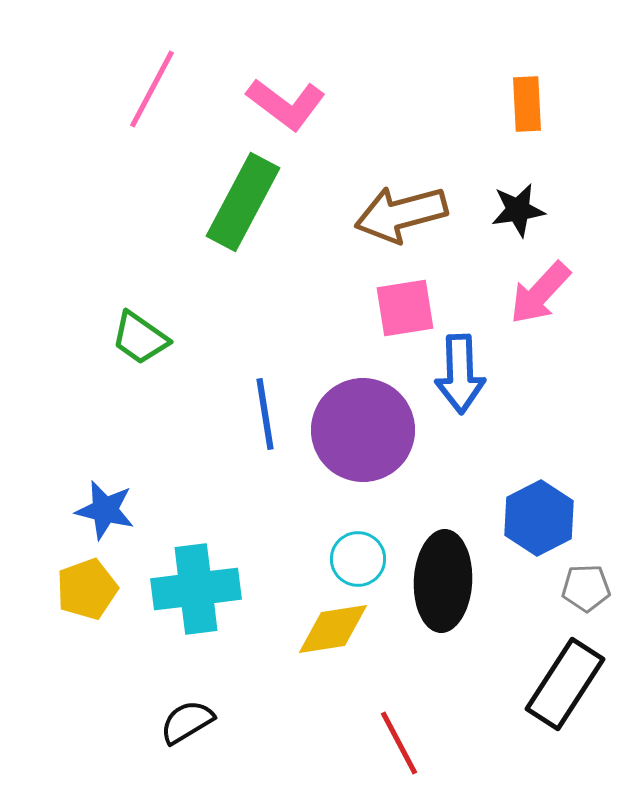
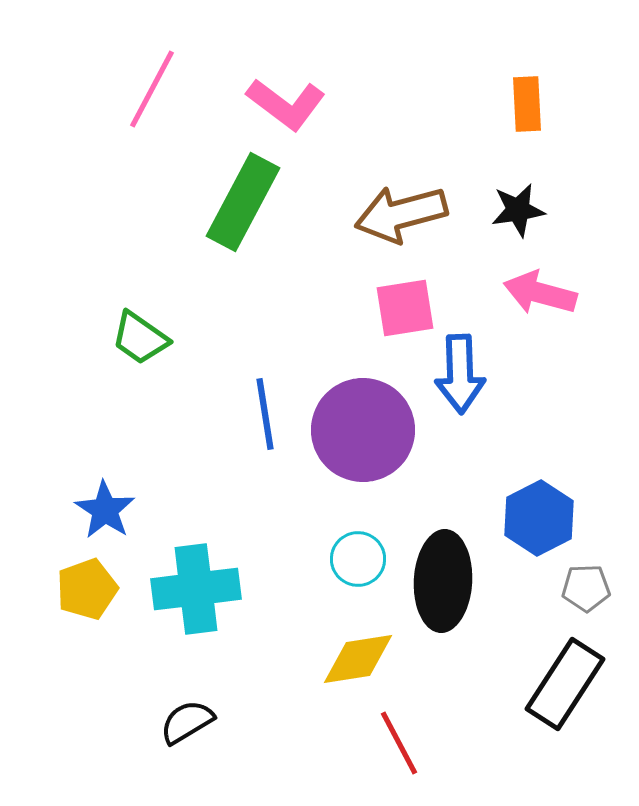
pink arrow: rotated 62 degrees clockwise
blue star: rotated 20 degrees clockwise
yellow diamond: moved 25 px right, 30 px down
